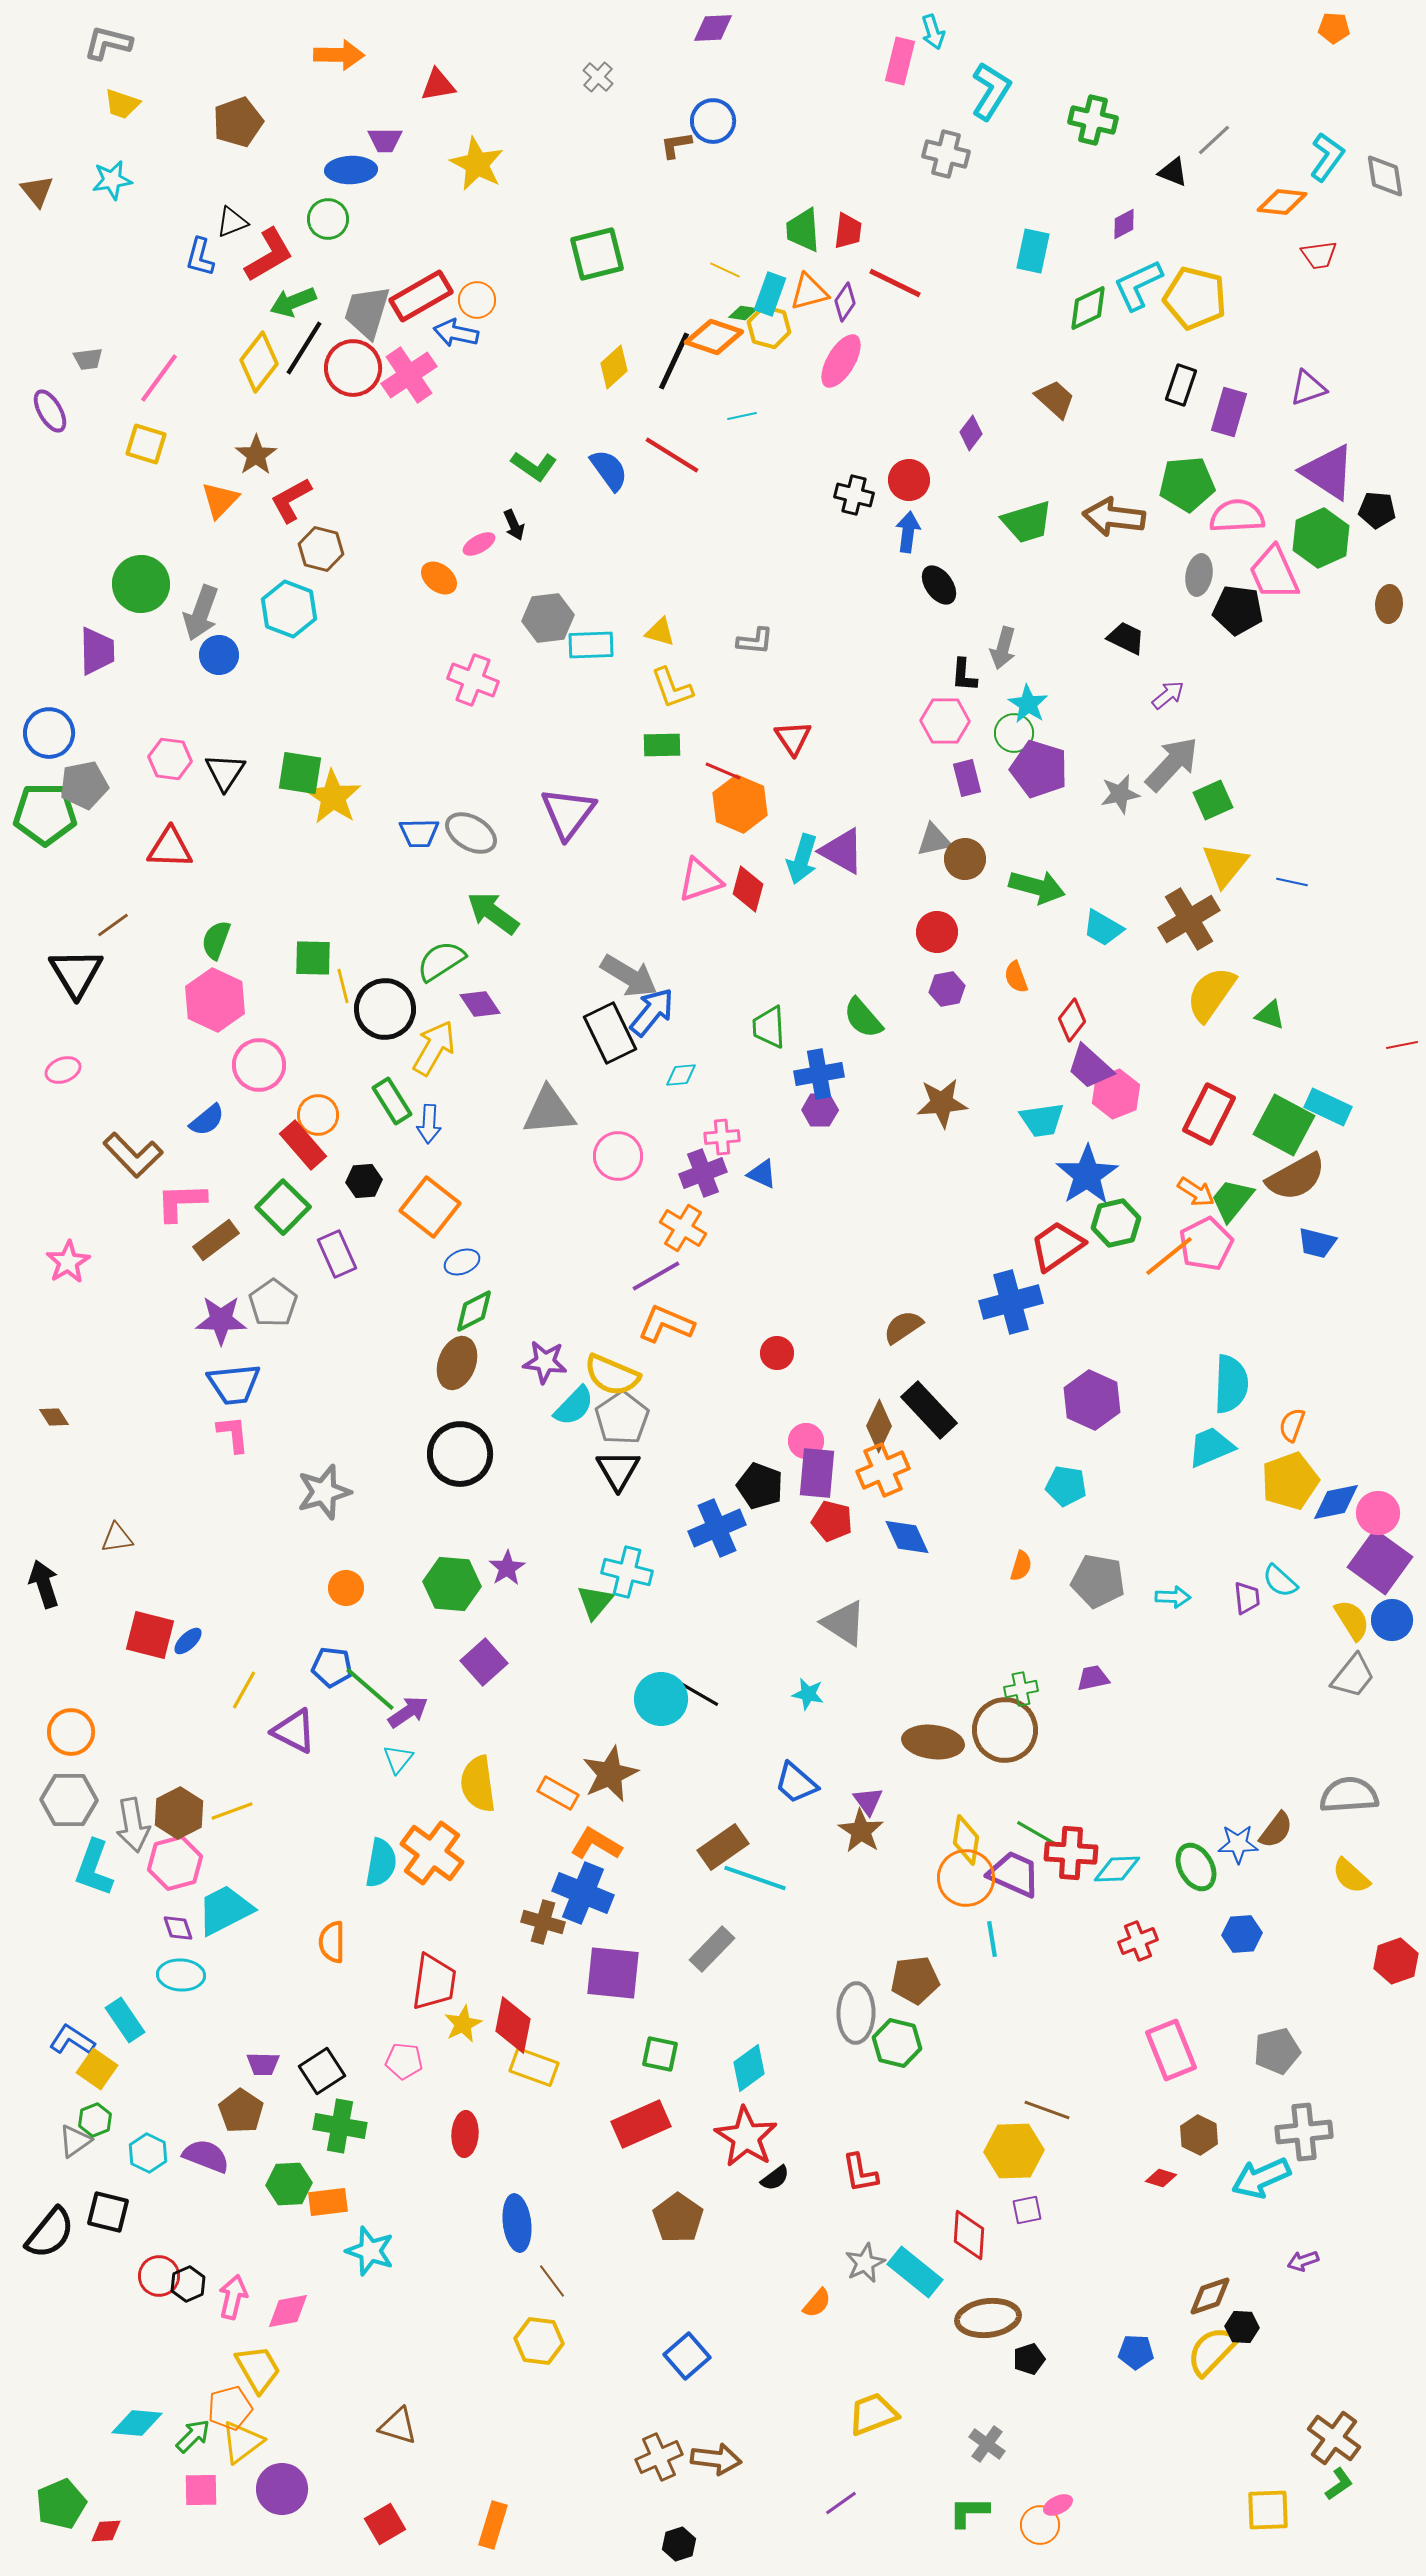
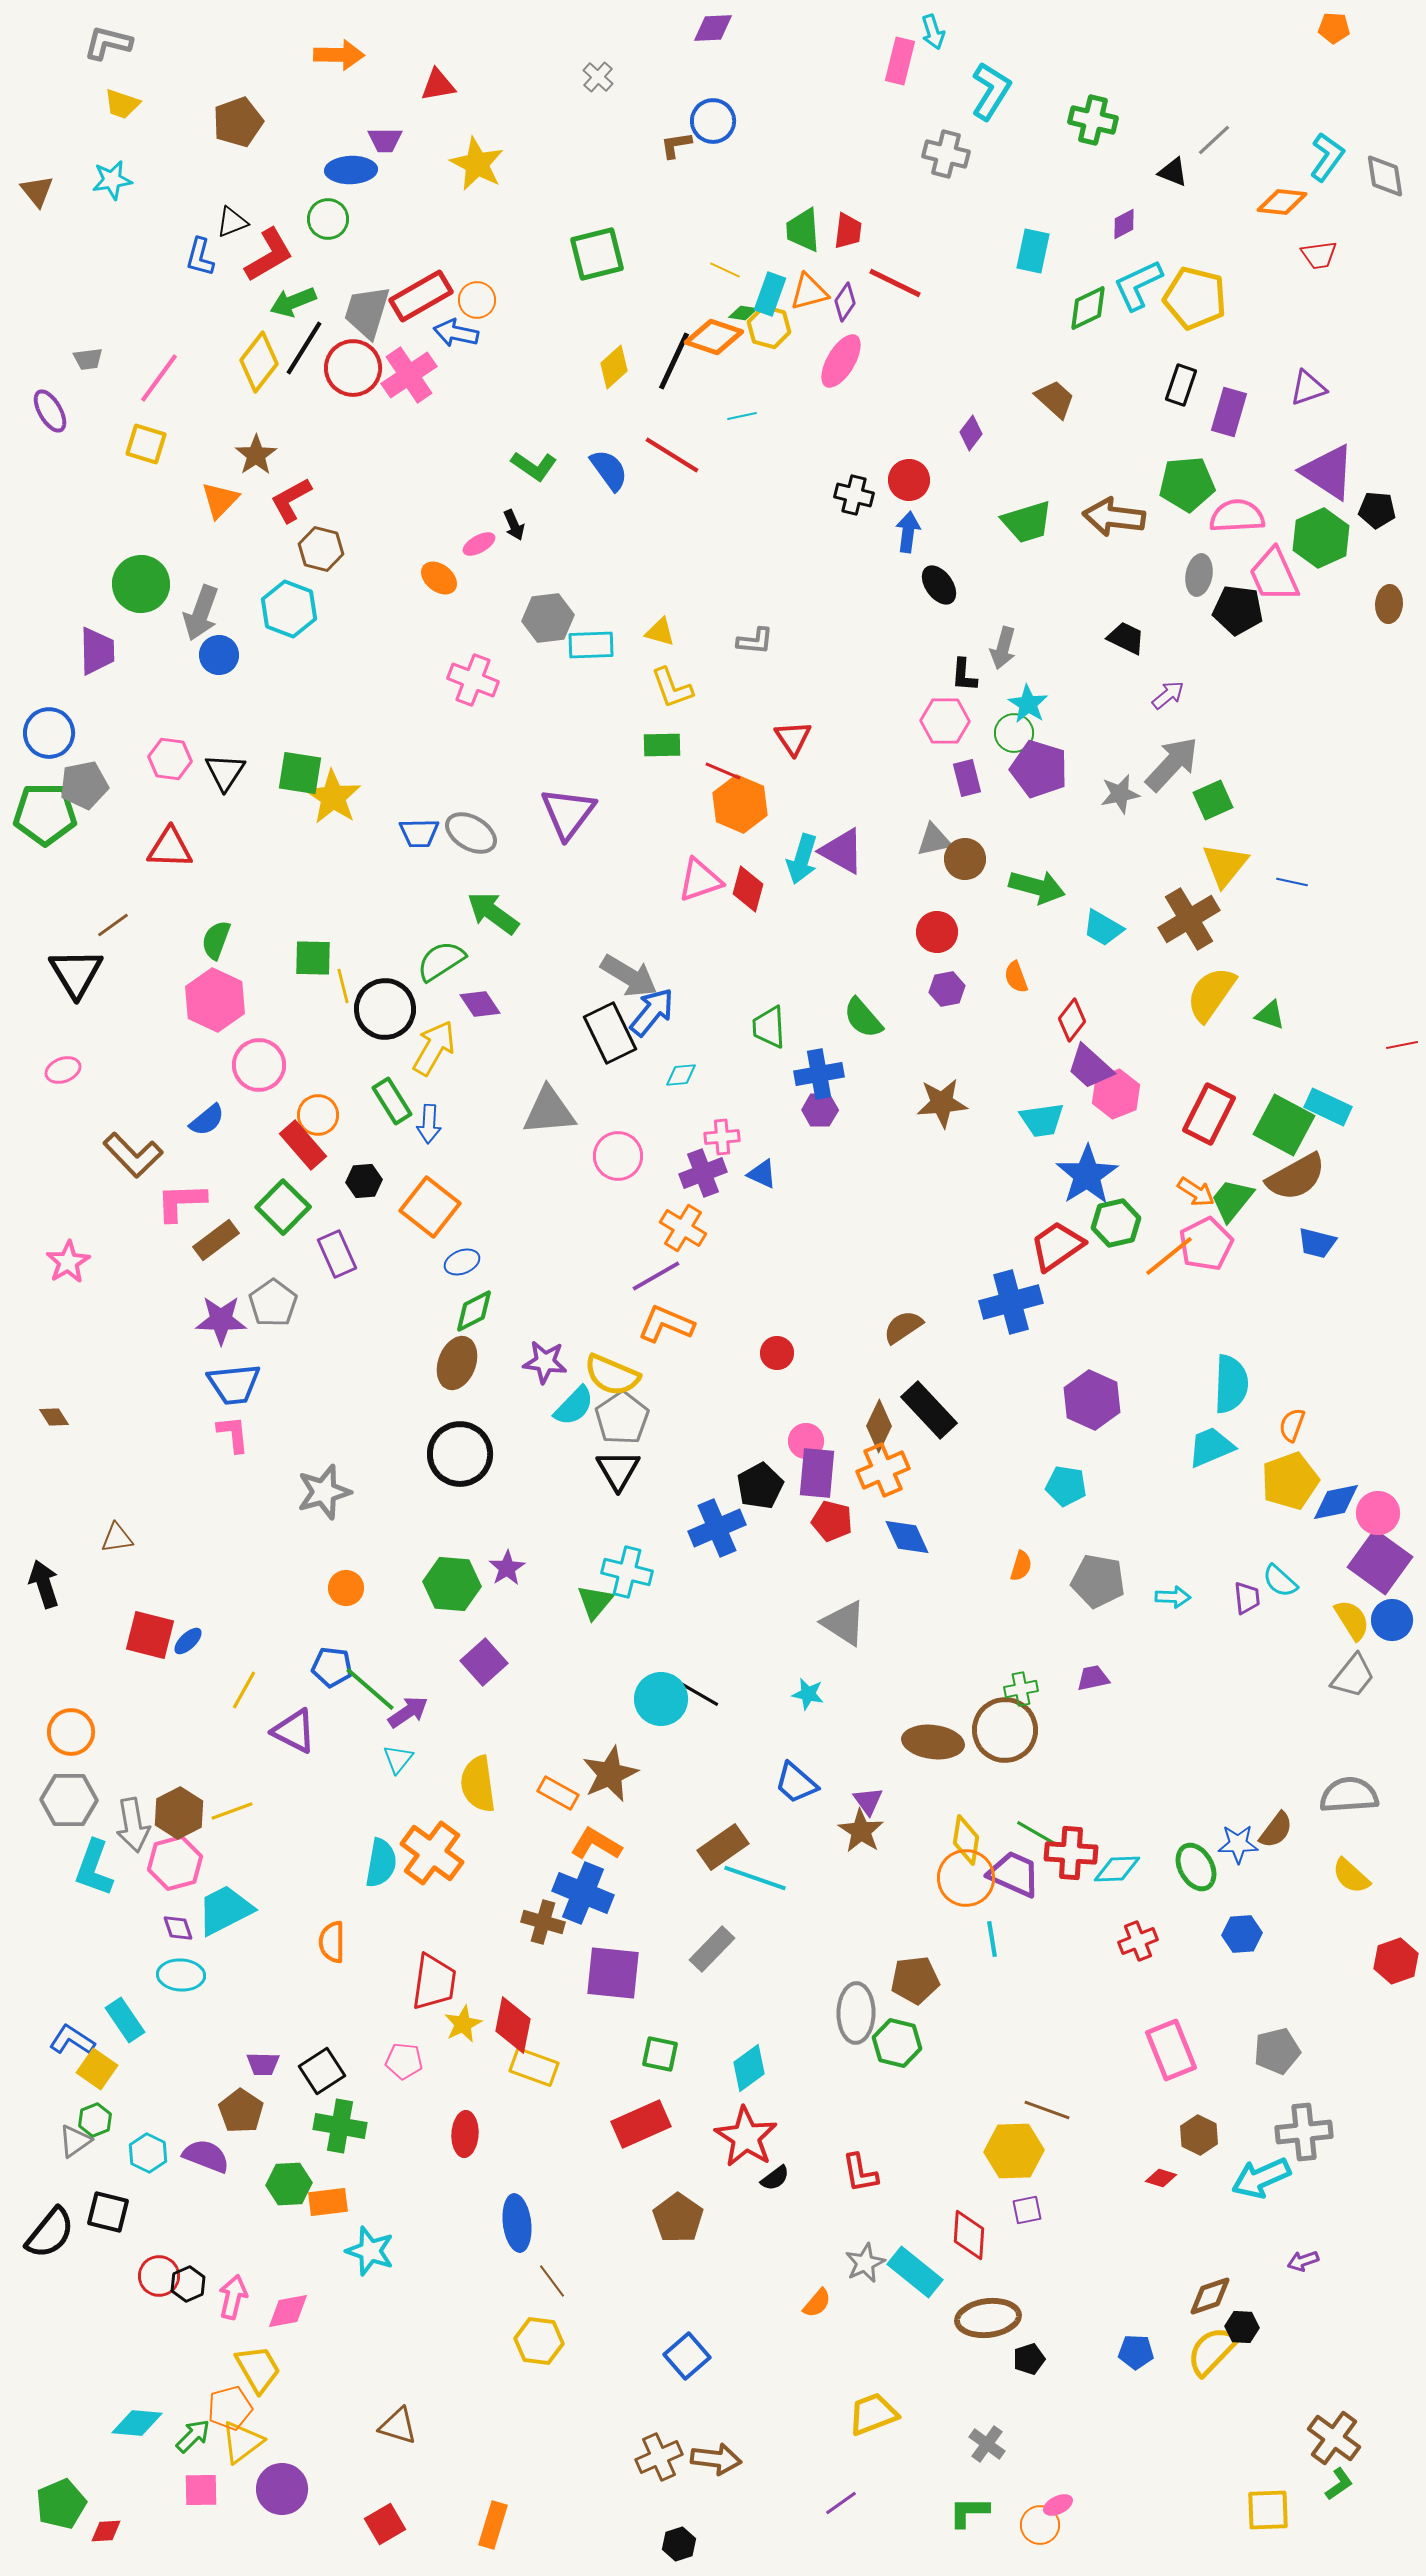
pink trapezoid at (1274, 573): moved 2 px down
black pentagon at (760, 1486): rotated 24 degrees clockwise
